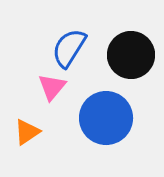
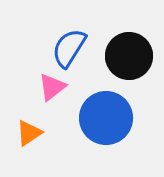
black circle: moved 2 px left, 1 px down
pink triangle: rotated 12 degrees clockwise
orange triangle: moved 2 px right, 1 px down
